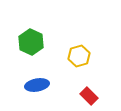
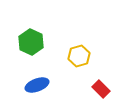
blue ellipse: rotated 10 degrees counterclockwise
red rectangle: moved 12 px right, 7 px up
